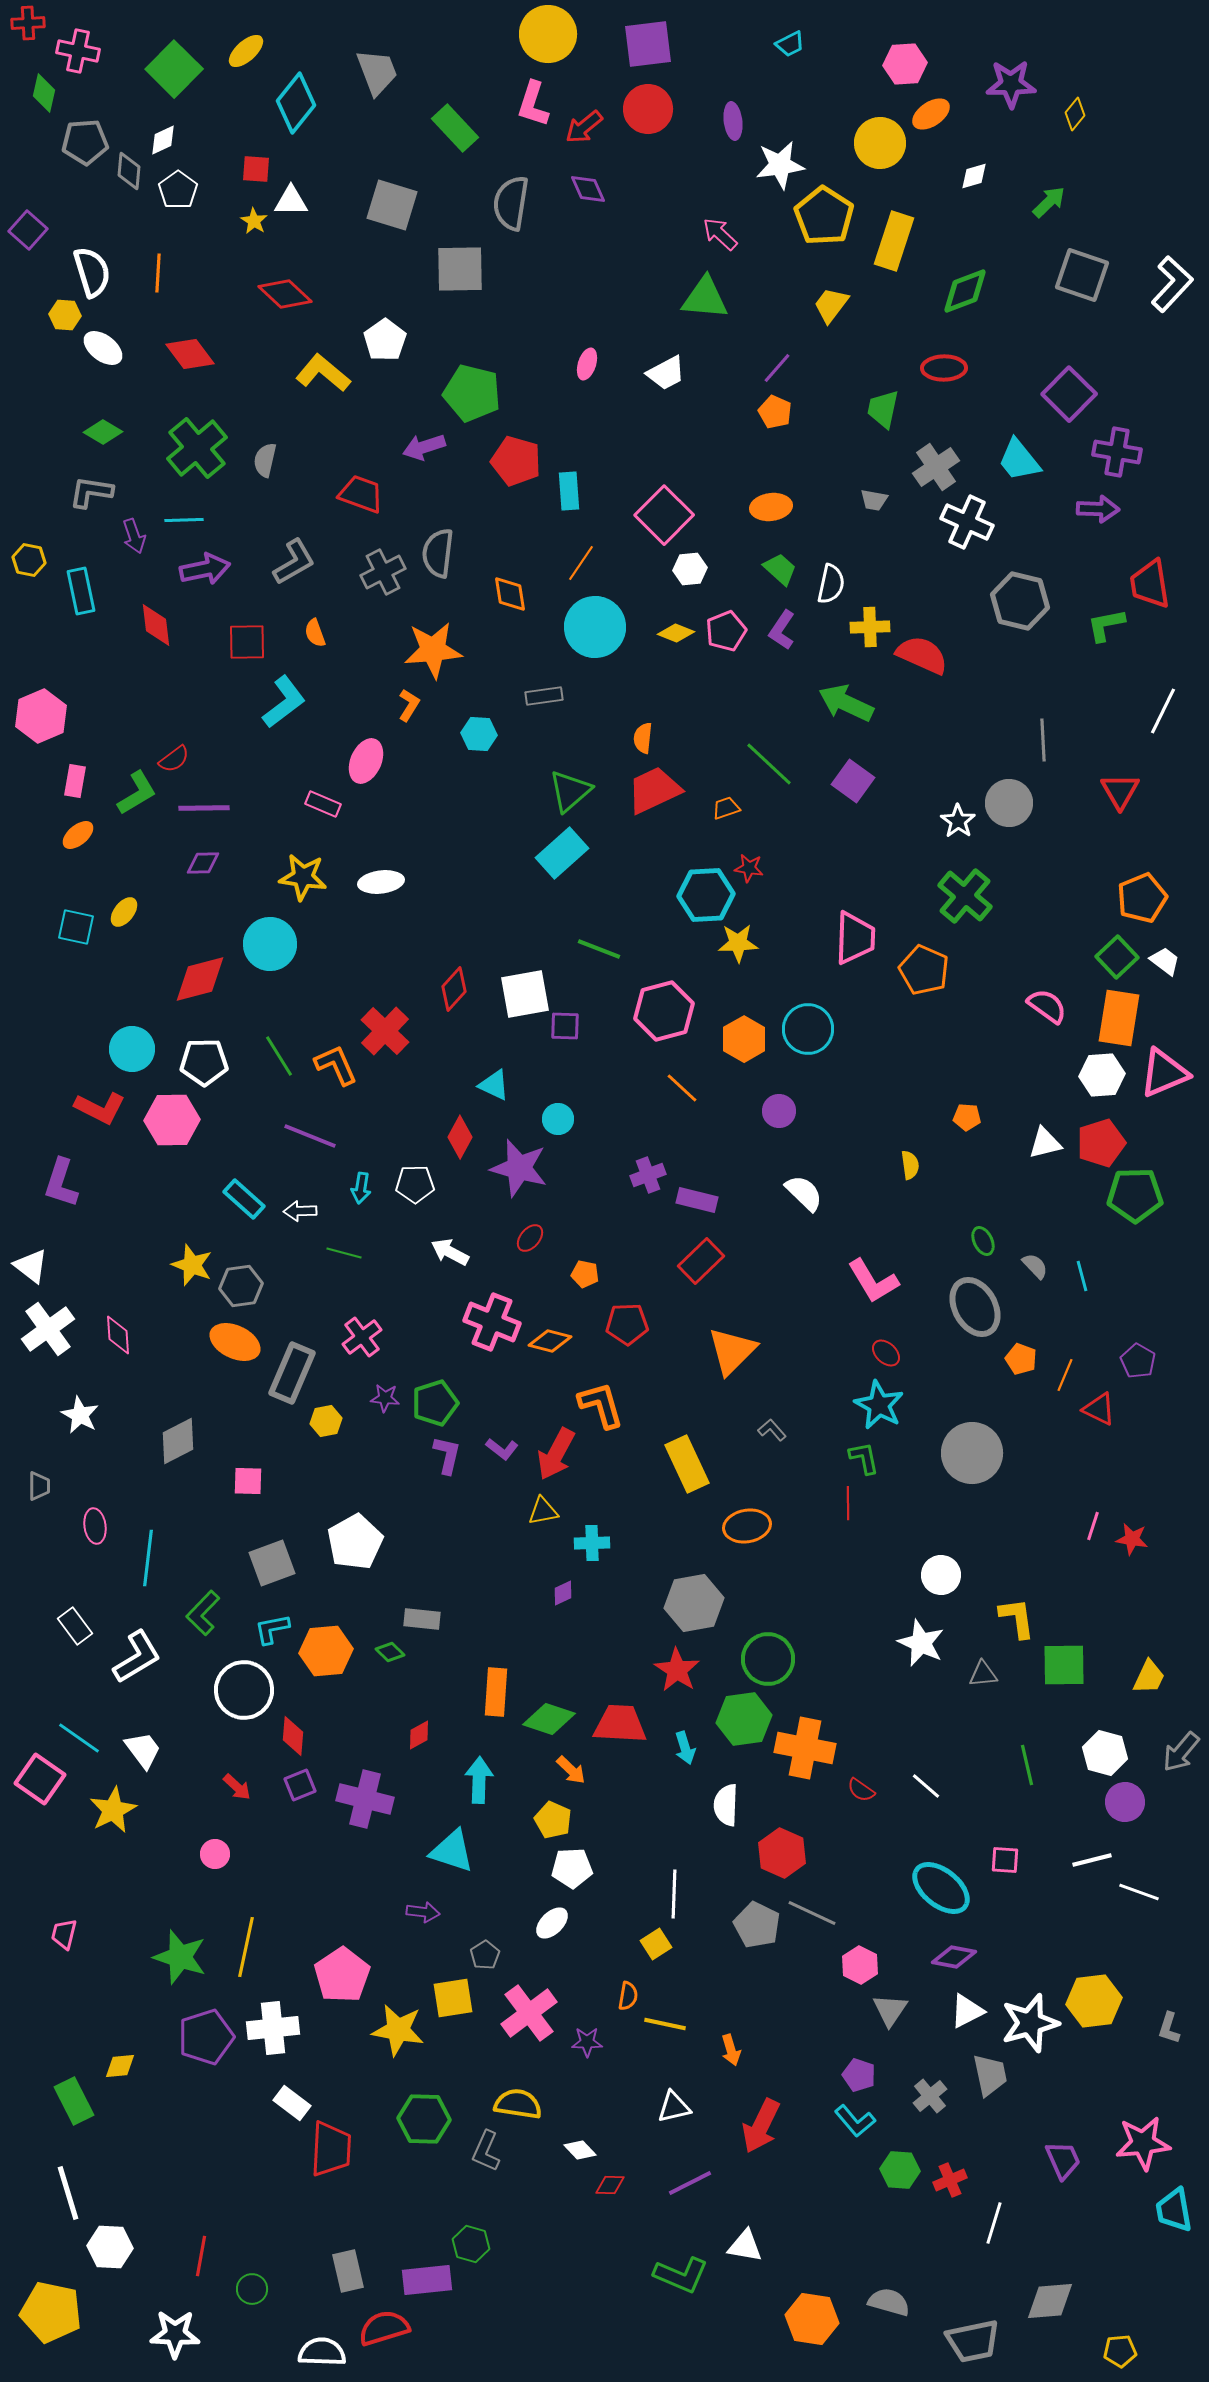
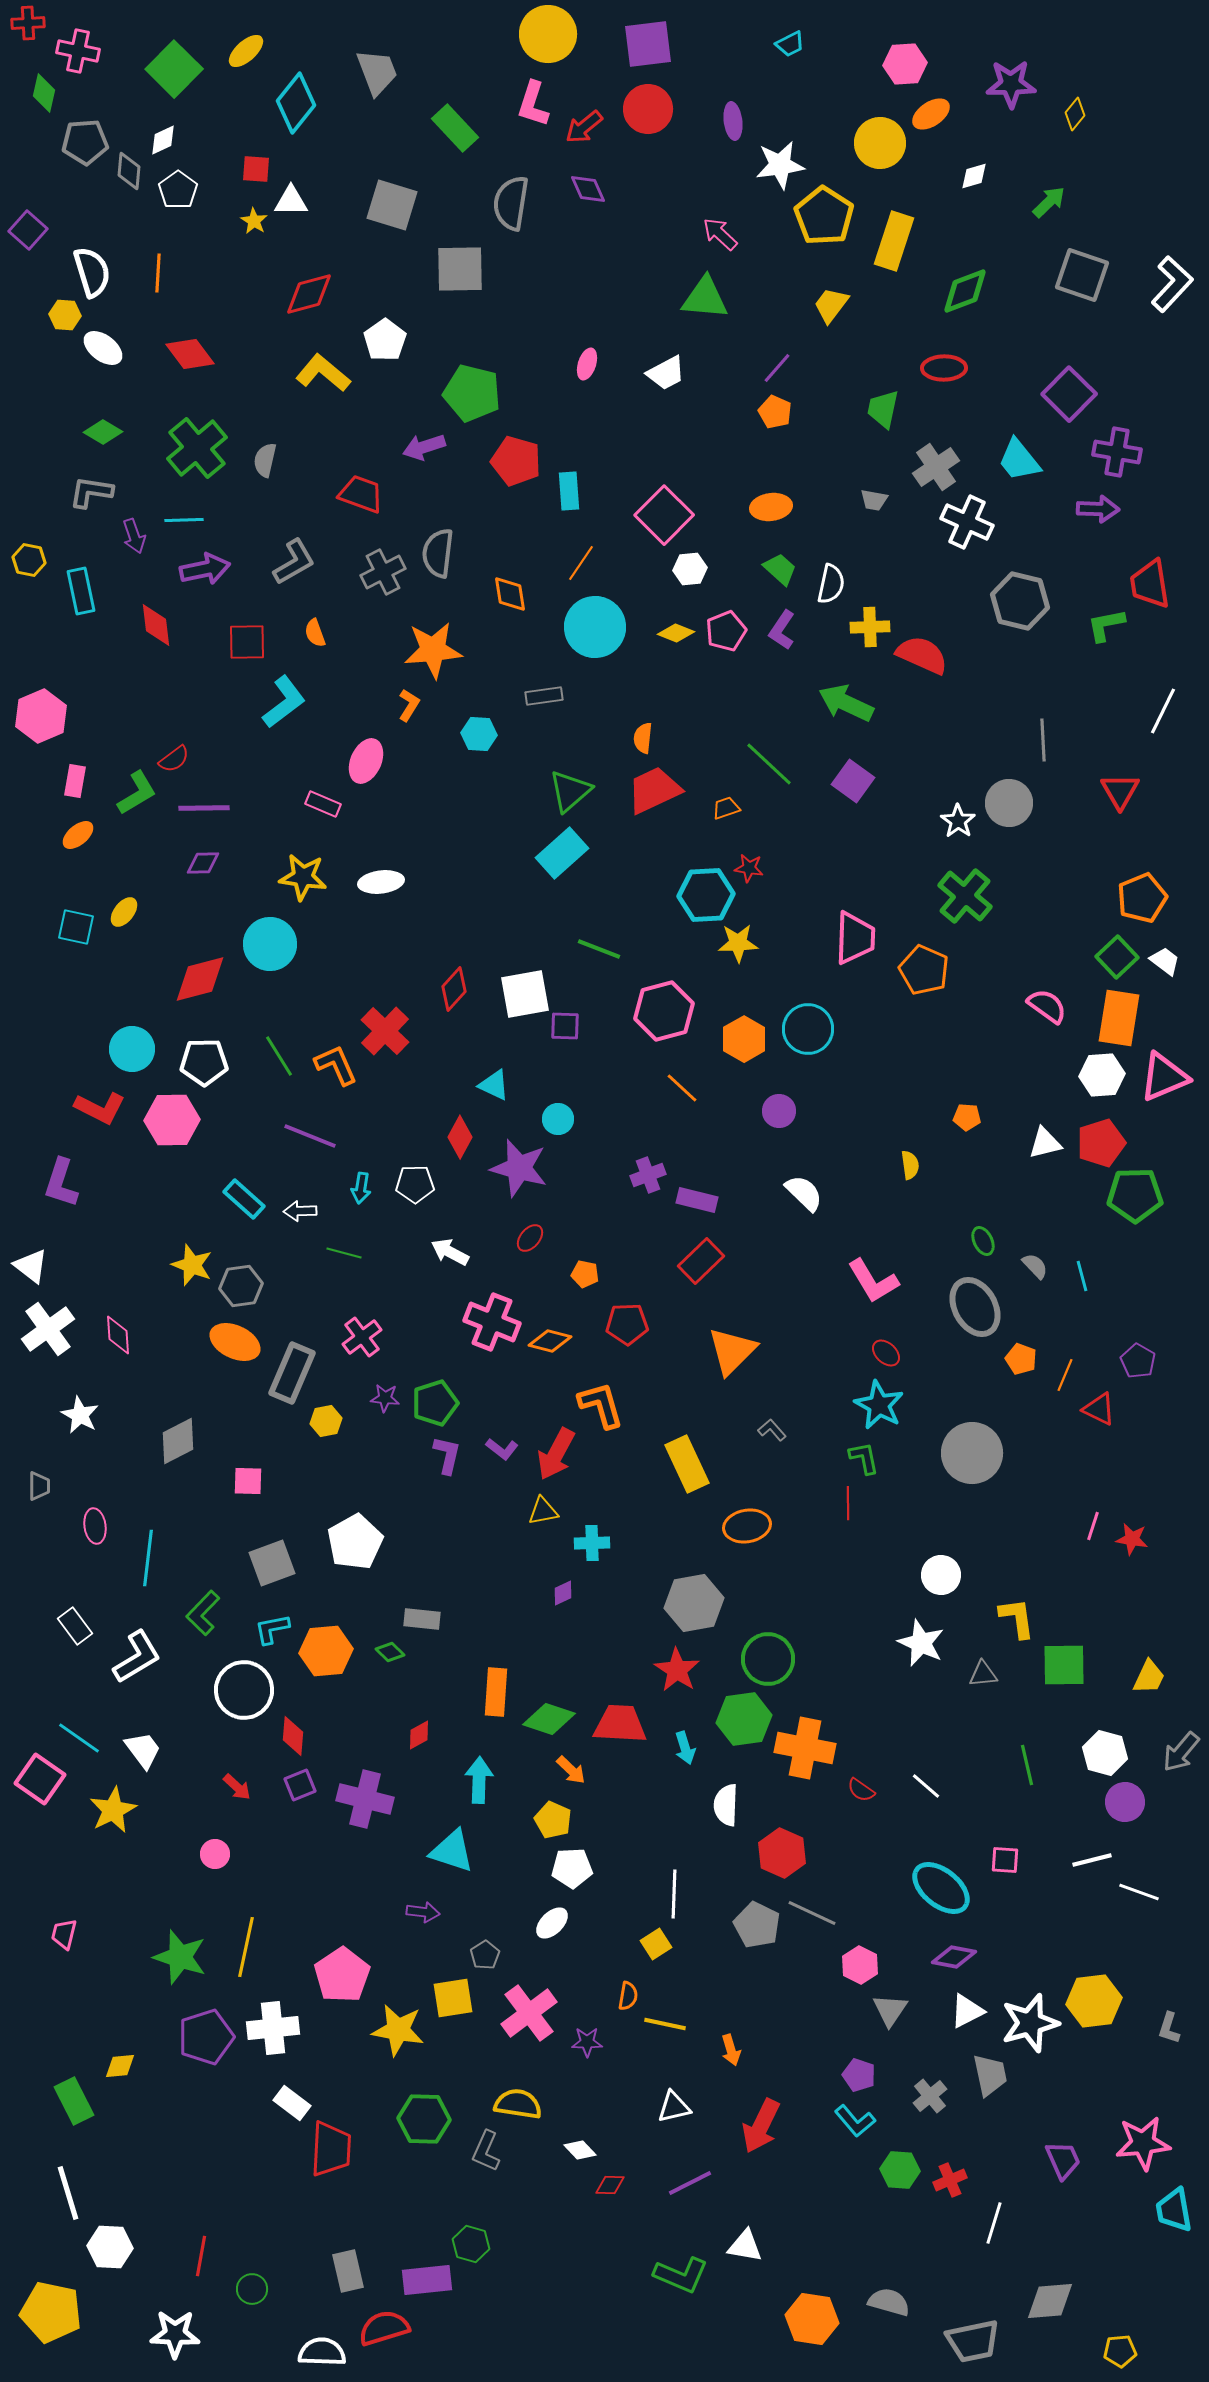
red diamond at (285, 294): moved 24 px right; rotated 58 degrees counterclockwise
pink triangle at (1164, 1073): moved 4 px down
